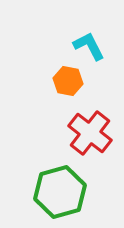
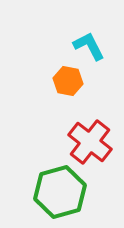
red cross: moved 9 px down
